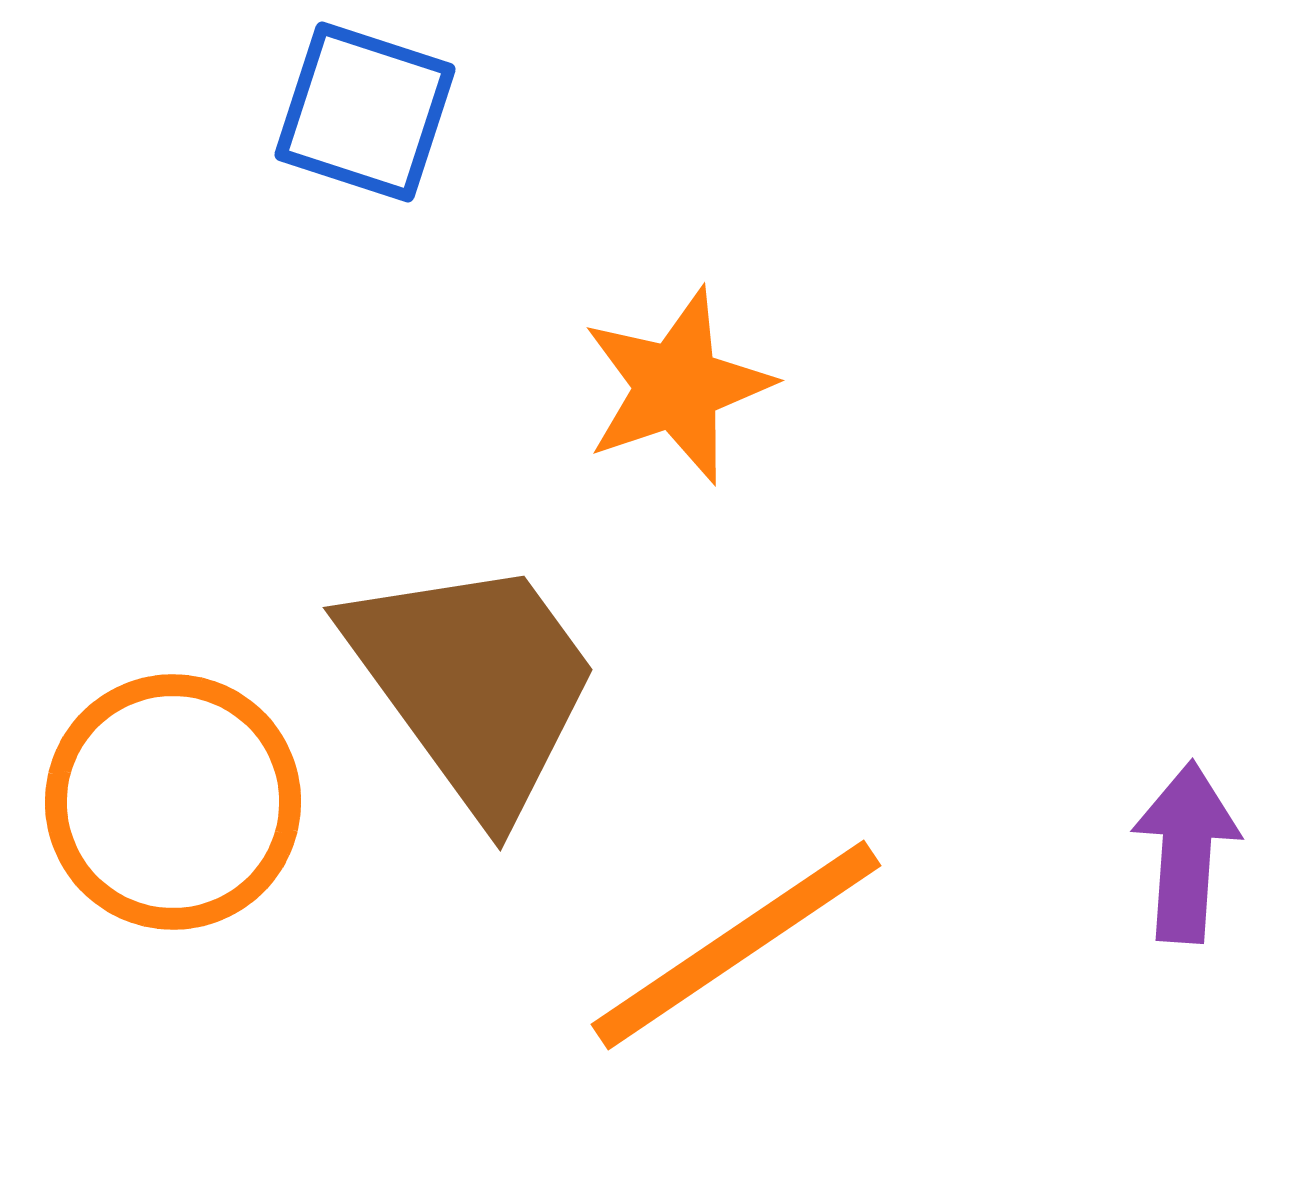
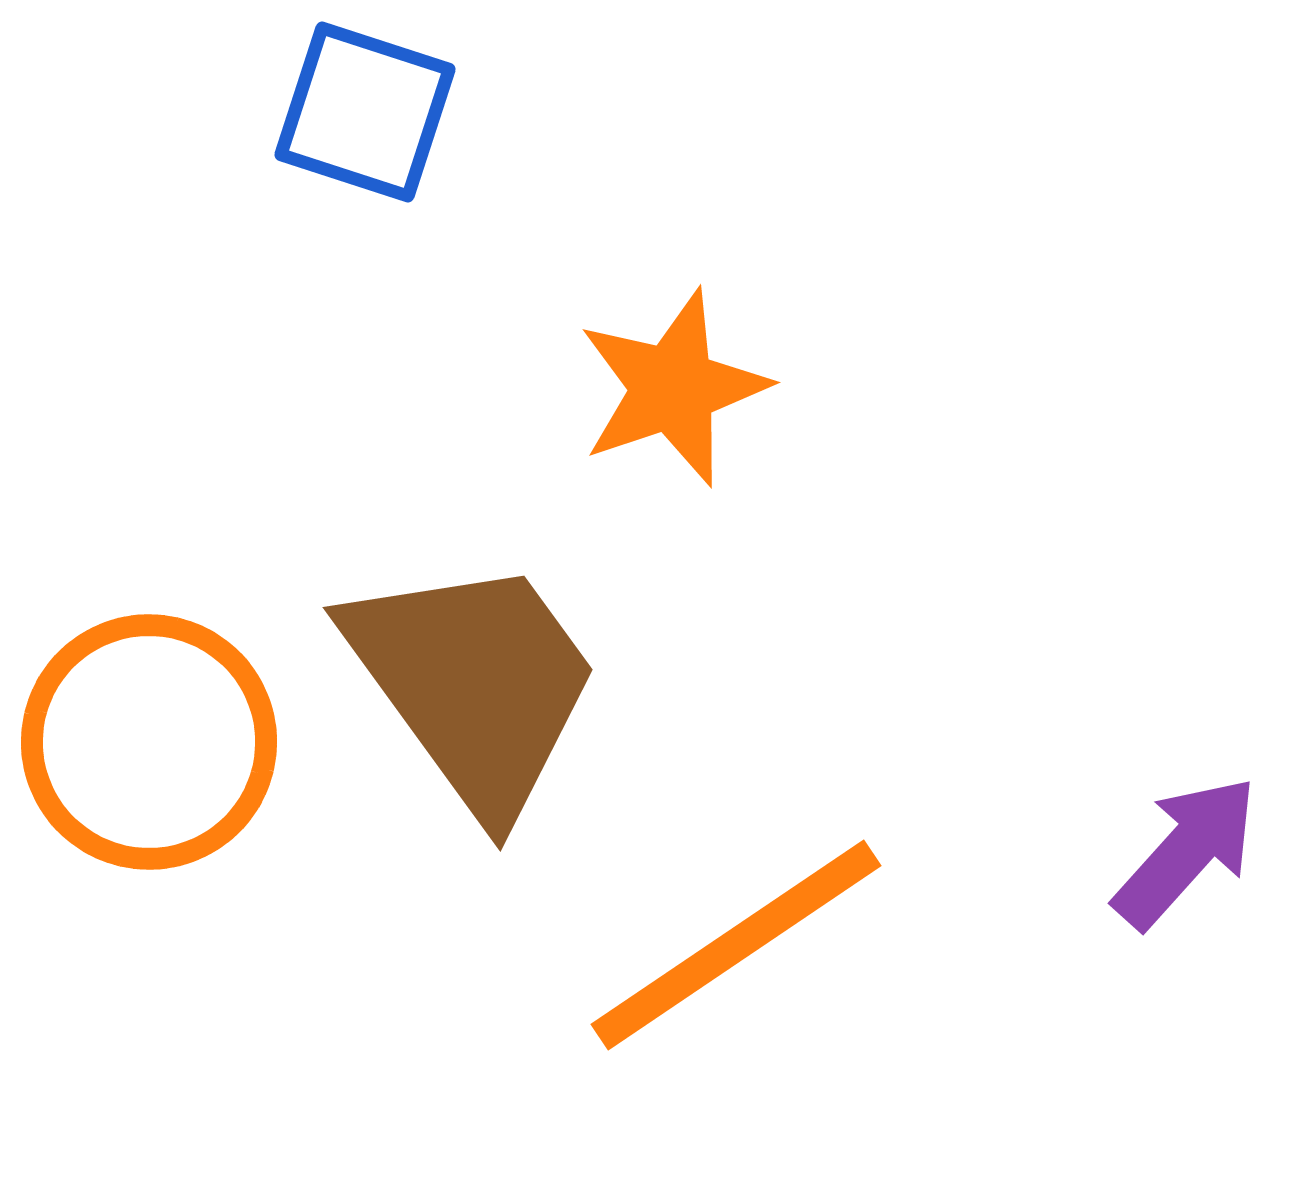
orange star: moved 4 px left, 2 px down
orange circle: moved 24 px left, 60 px up
purple arrow: rotated 38 degrees clockwise
